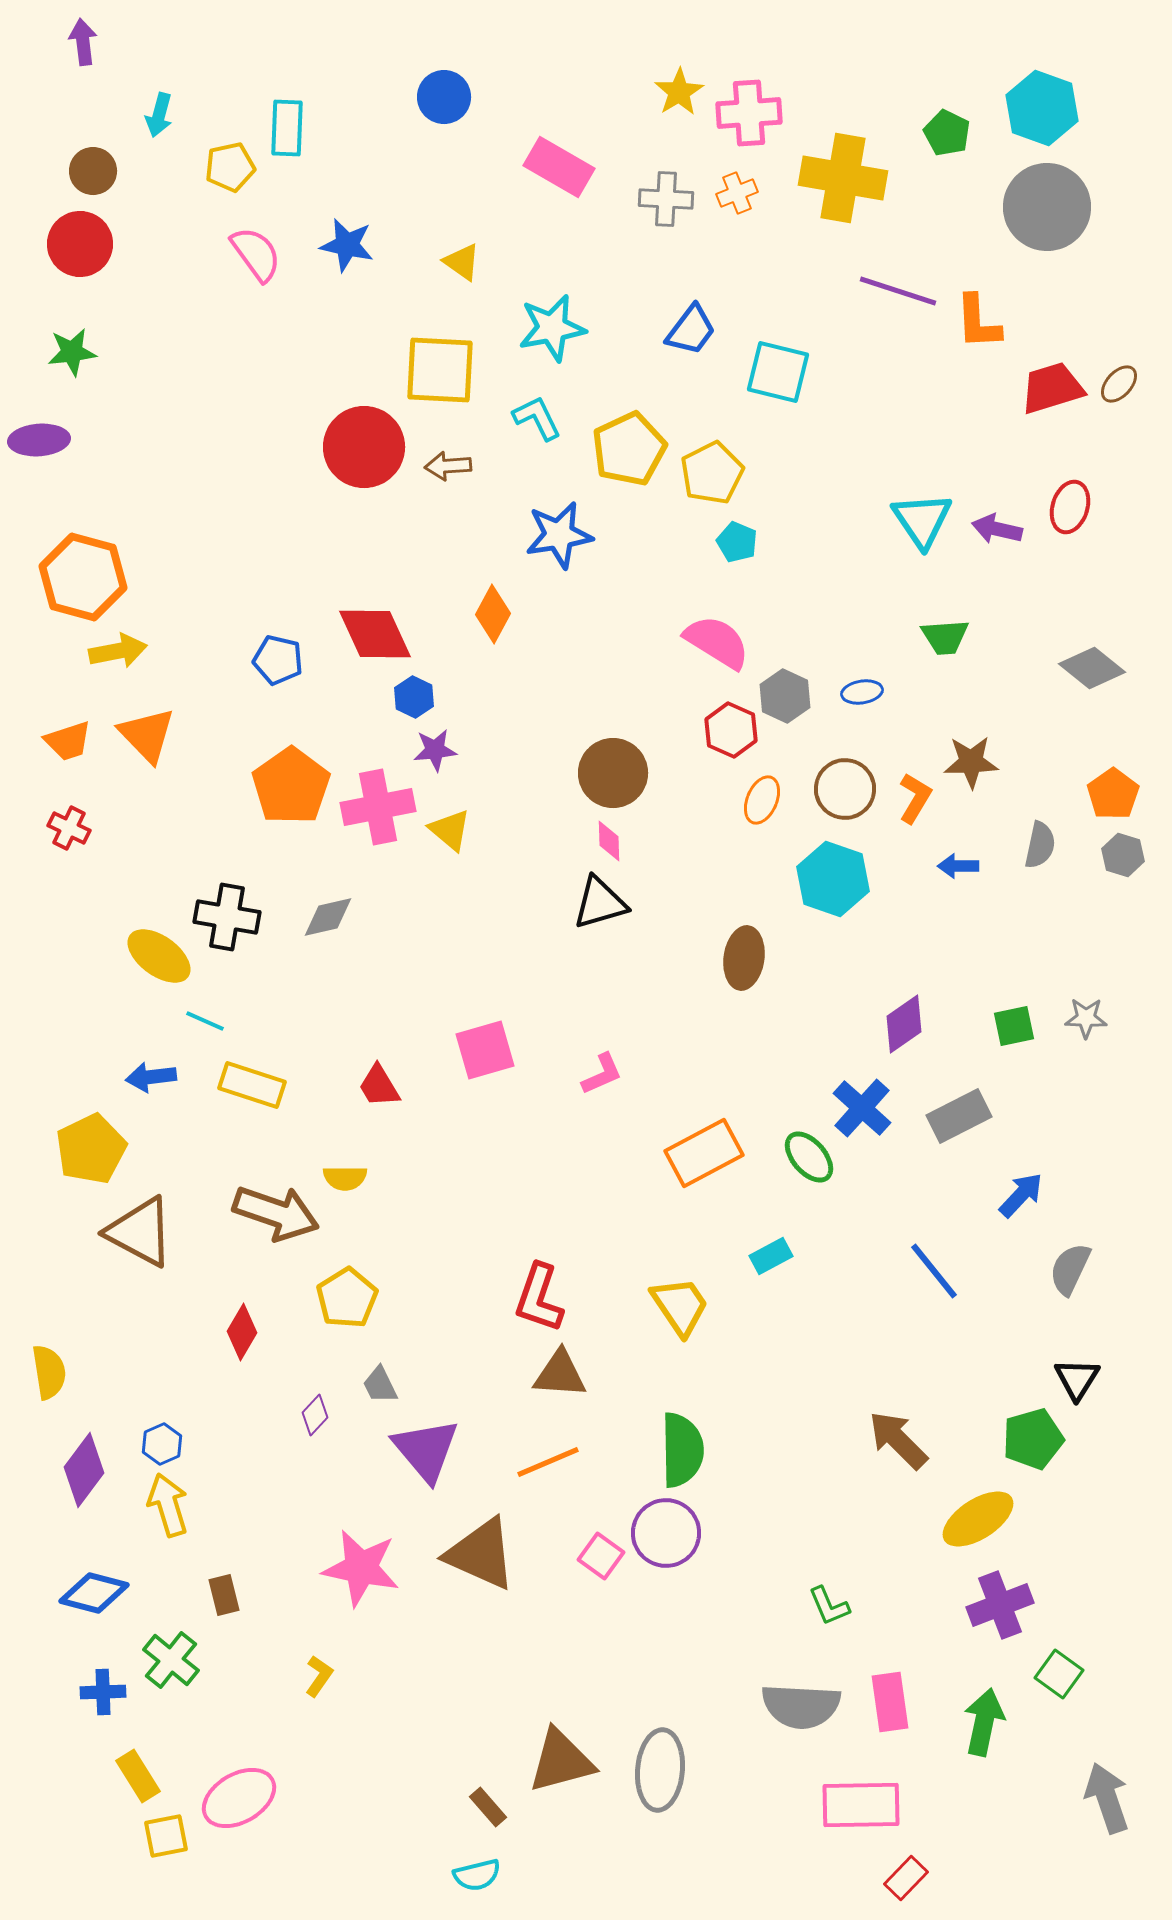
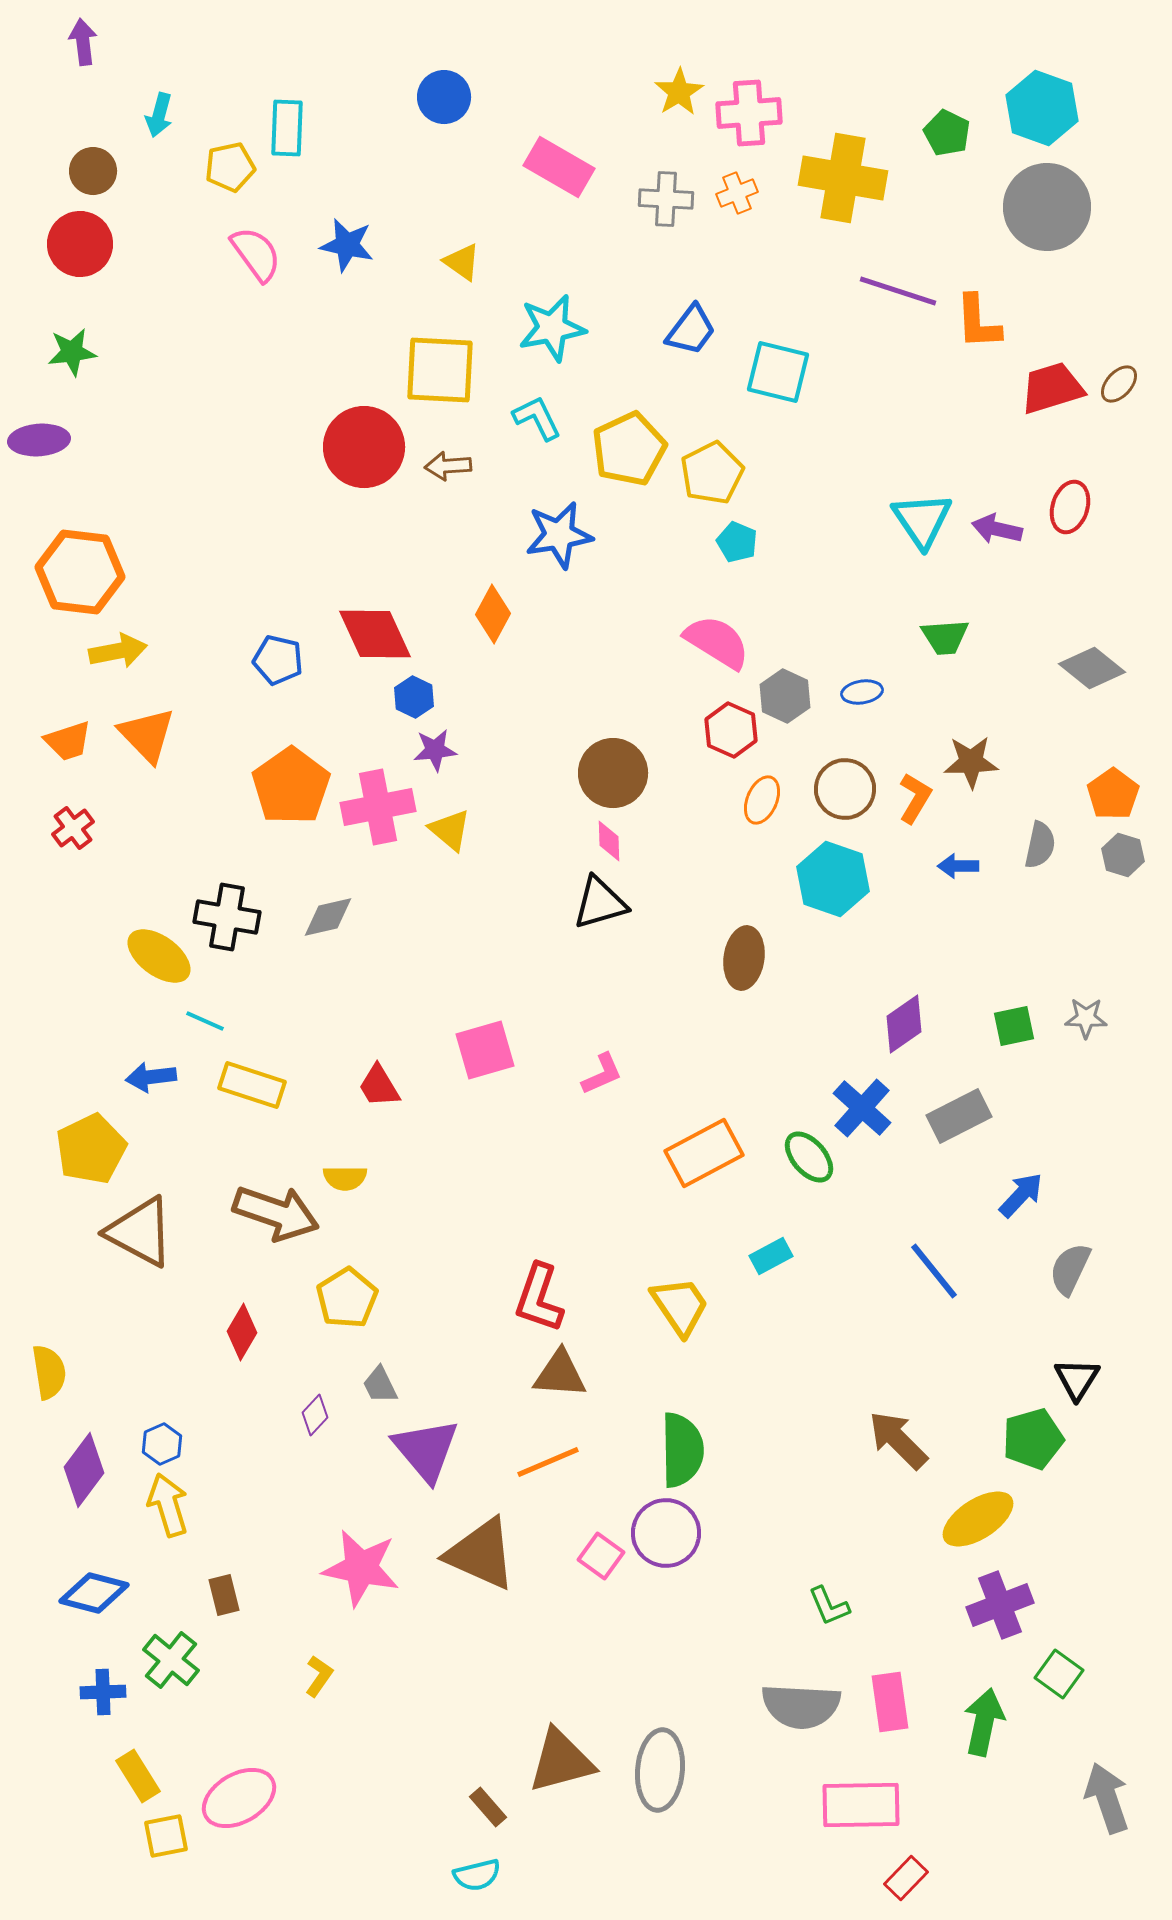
orange hexagon at (83, 577): moved 3 px left, 5 px up; rotated 8 degrees counterclockwise
red cross at (69, 828): moved 4 px right; rotated 27 degrees clockwise
